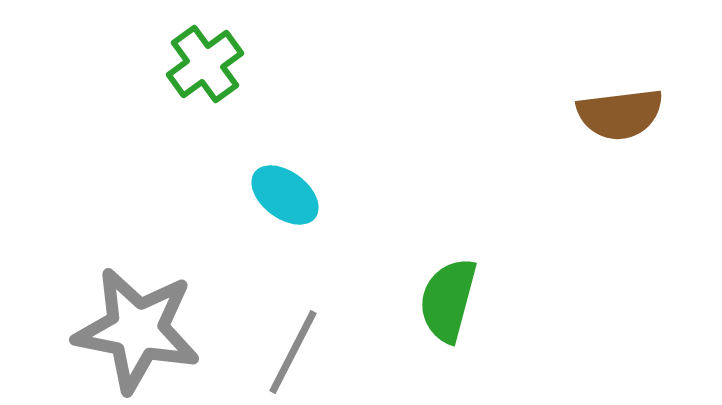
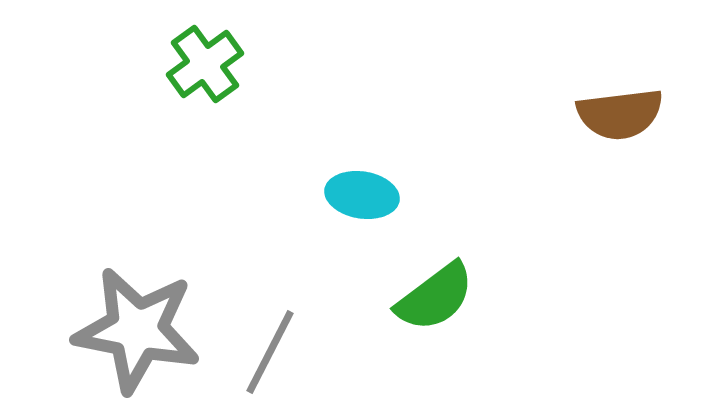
cyan ellipse: moved 77 px right; rotated 28 degrees counterclockwise
green semicircle: moved 13 px left, 3 px up; rotated 142 degrees counterclockwise
gray line: moved 23 px left
